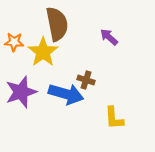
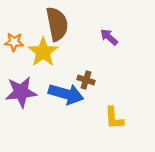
purple star: rotated 12 degrees clockwise
